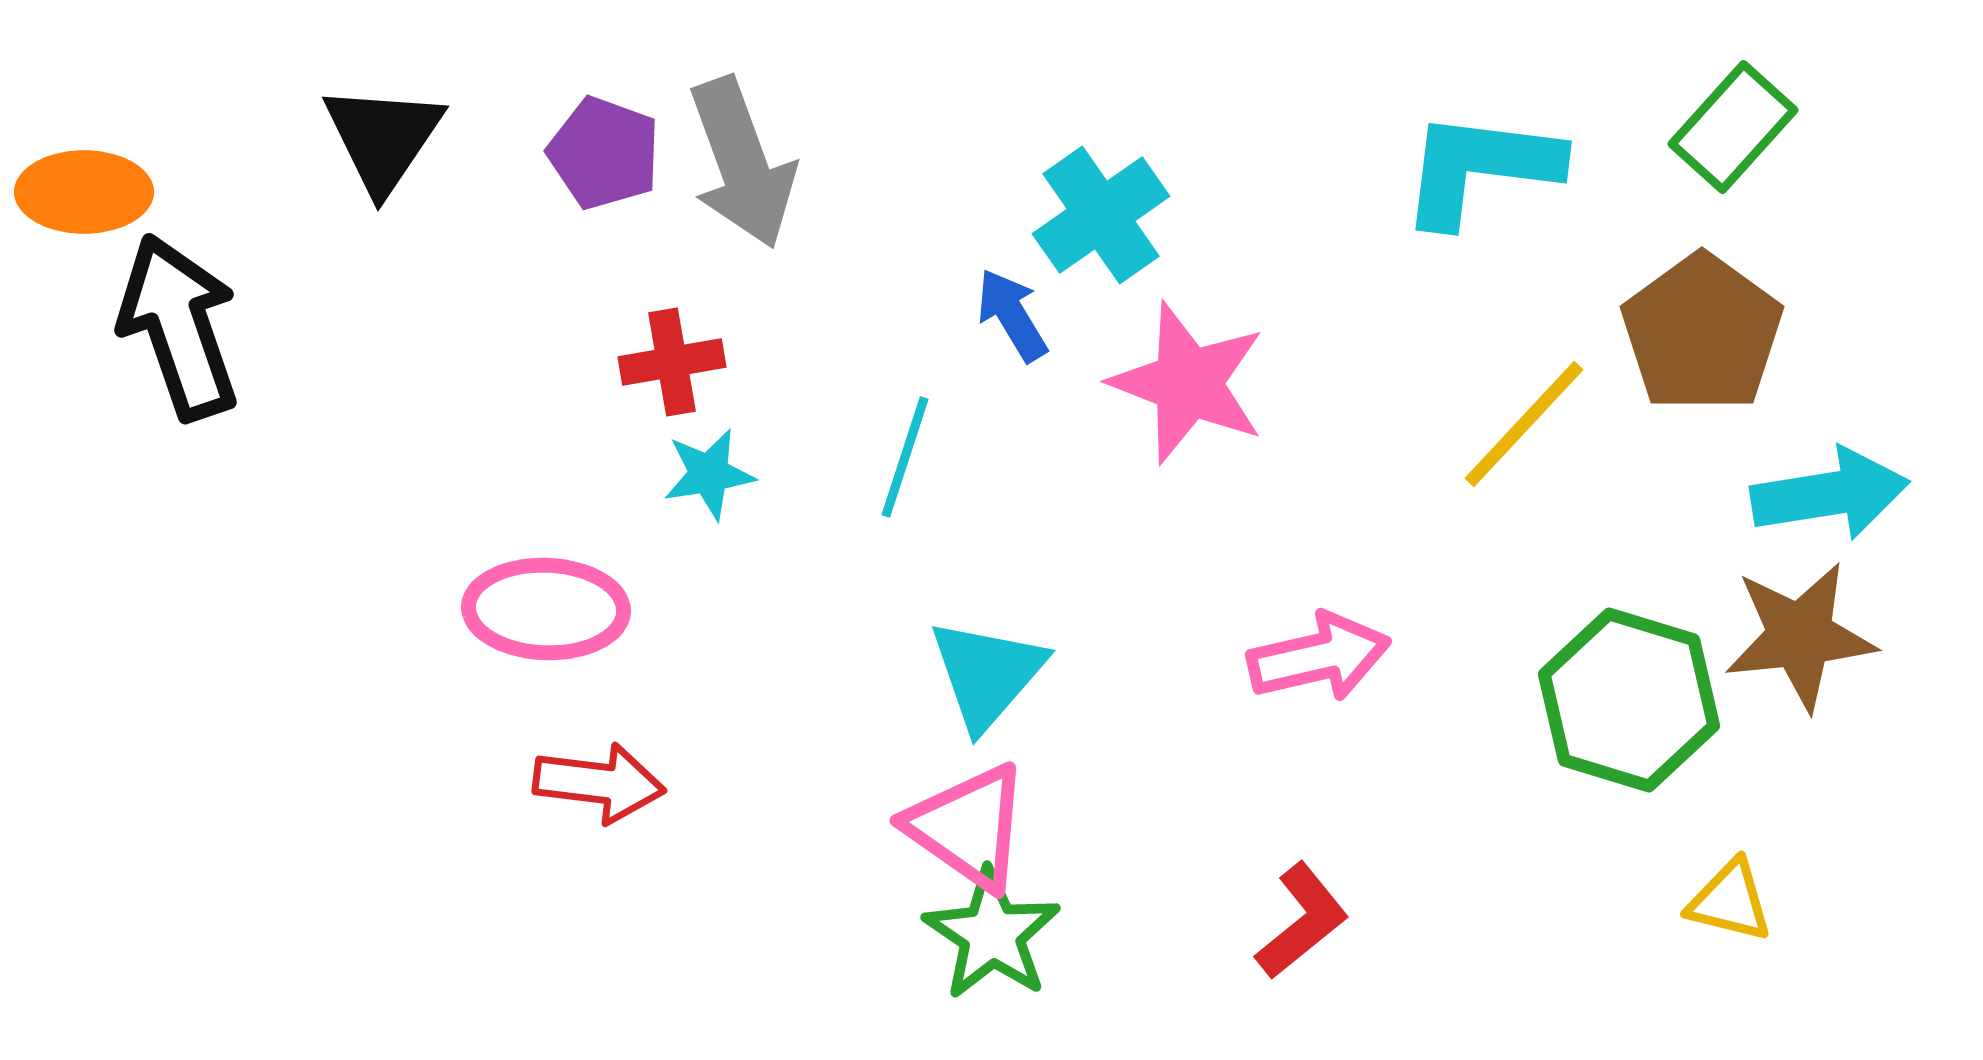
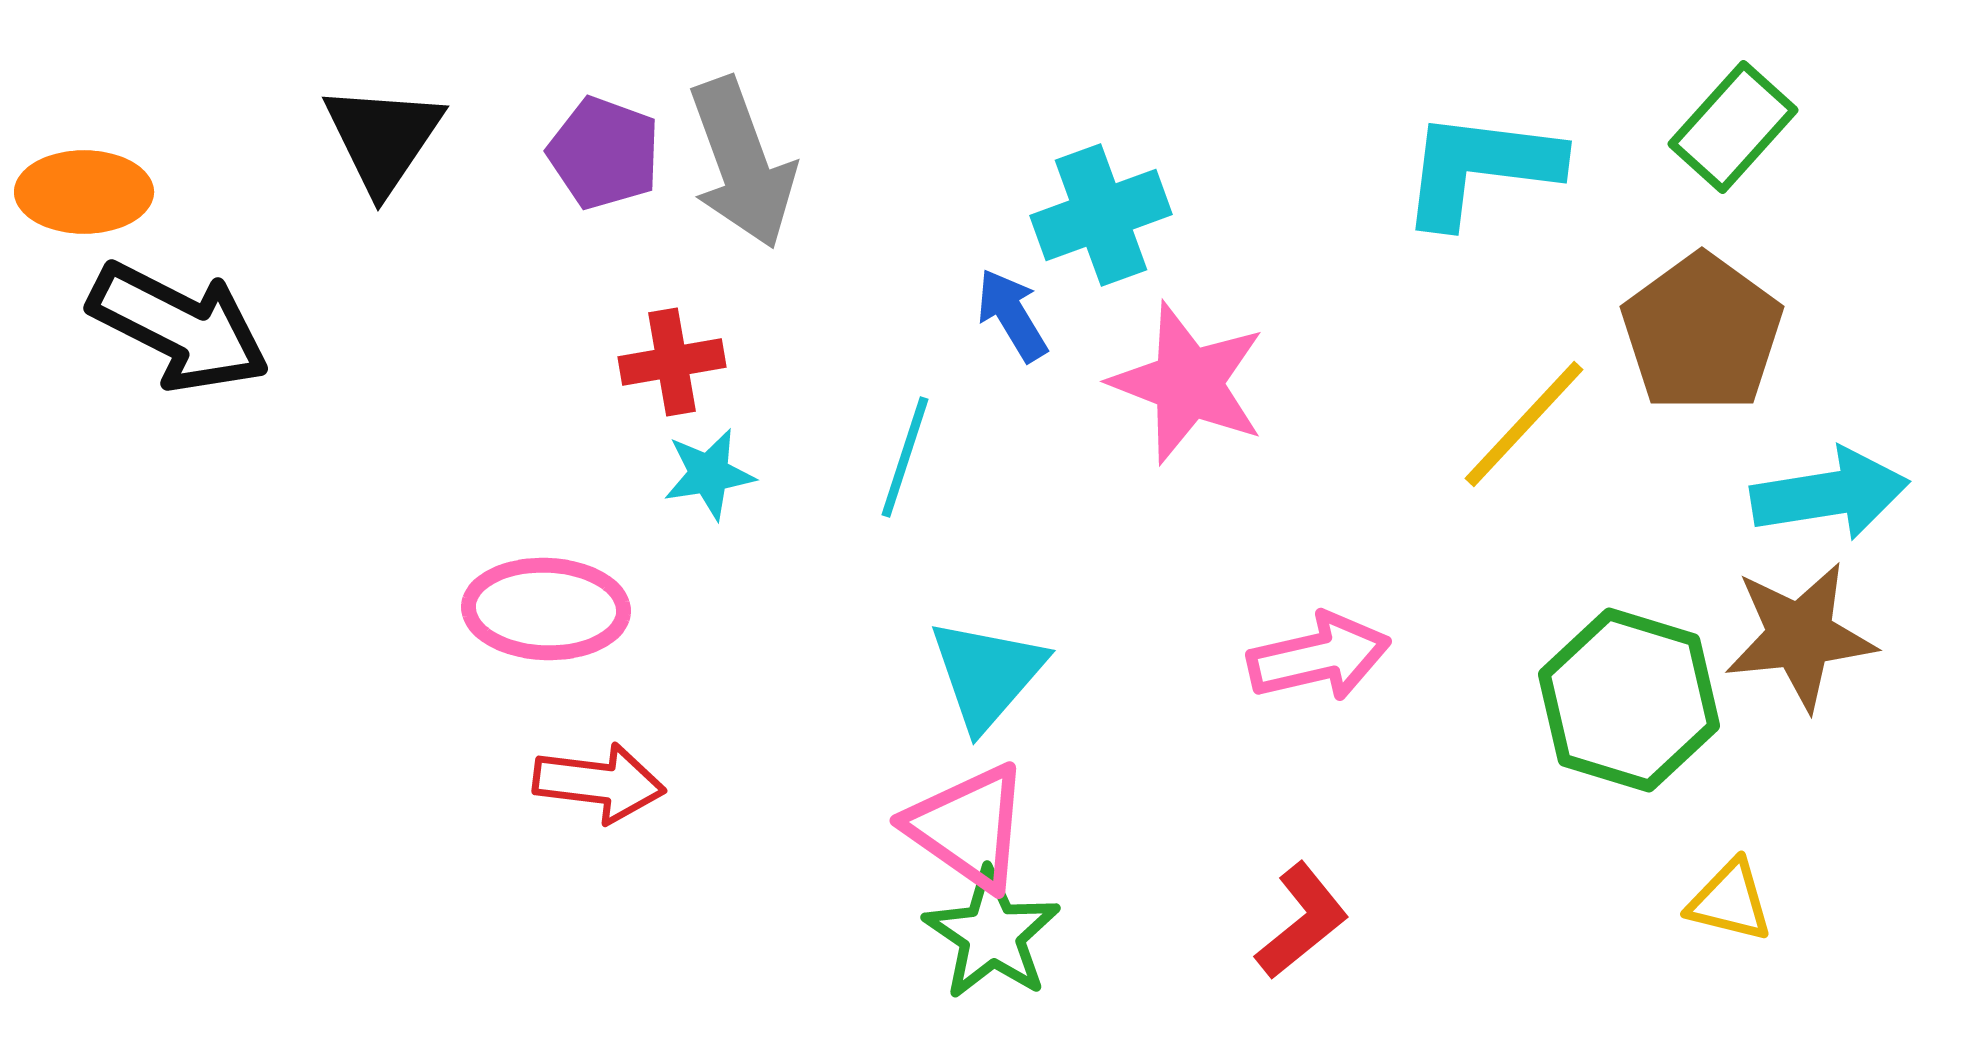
cyan cross: rotated 15 degrees clockwise
black arrow: rotated 136 degrees clockwise
